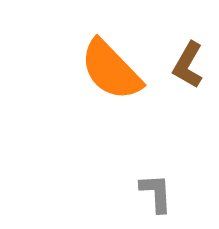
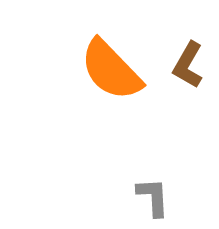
gray L-shape: moved 3 px left, 4 px down
